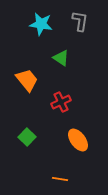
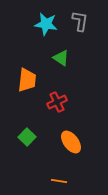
cyan star: moved 5 px right
orange trapezoid: rotated 45 degrees clockwise
red cross: moved 4 px left
orange ellipse: moved 7 px left, 2 px down
orange line: moved 1 px left, 2 px down
